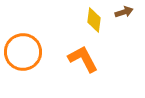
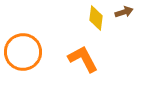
yellow diamond: moved 2 px right, 2 px up
